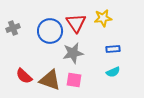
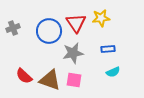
yellow star: moved 2 px left
blue circle: moved 1 px left
blue rectangle: moved 5 px left
